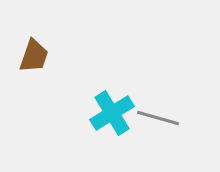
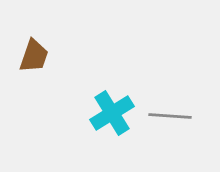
gray line: moved 12 px right, 2 px up; rotated 12 degrees counterclockwise
